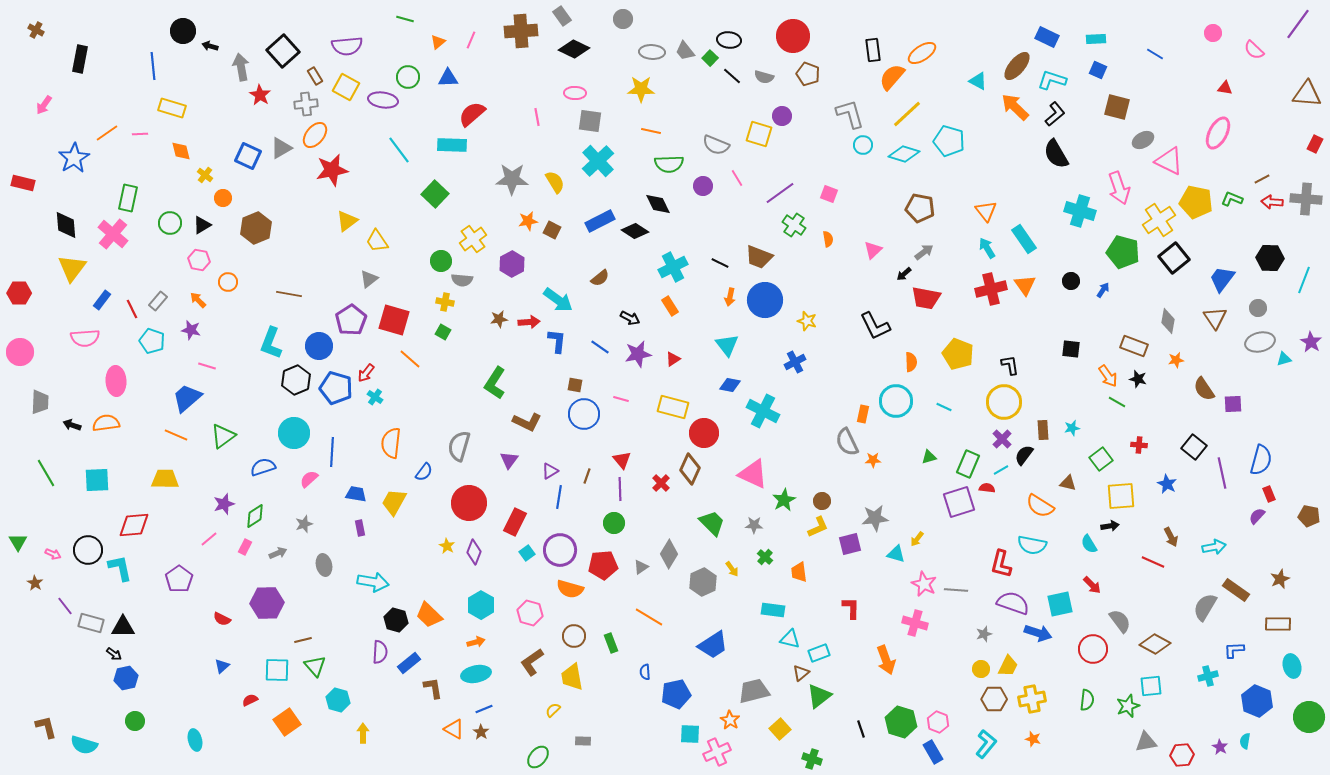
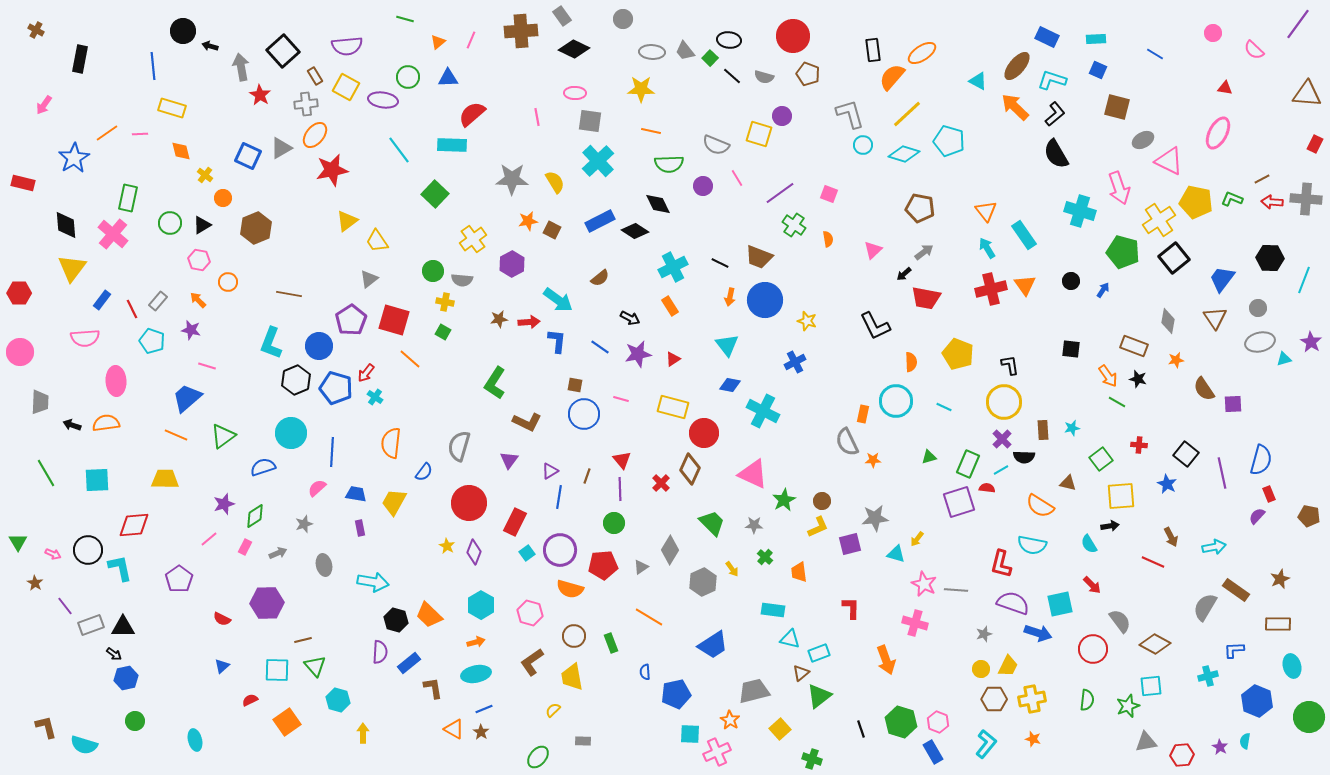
cyan rectangle at (1024, 239): moved 4 px up
green circle at (441, 261): moved 8 px left, 10 px down
cyan circle at (294, 433): moved 3 px left
black square at (1194, 447): moved 8 px left, 7 px down
black semicircle at (1024, 455): moved 2 px down; rotated 125 degrees counterclockwise
pink semicircle at (309, 479): moved 8 px right, 9 px down
gray diamond at (669, 554): moved 1 px right, 4 px up
gray rectangle at (91, 623): moved 2 px down; rotated 35 degrees counterclockwise
